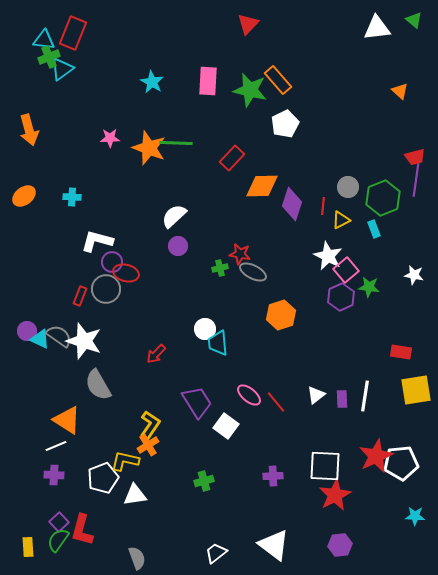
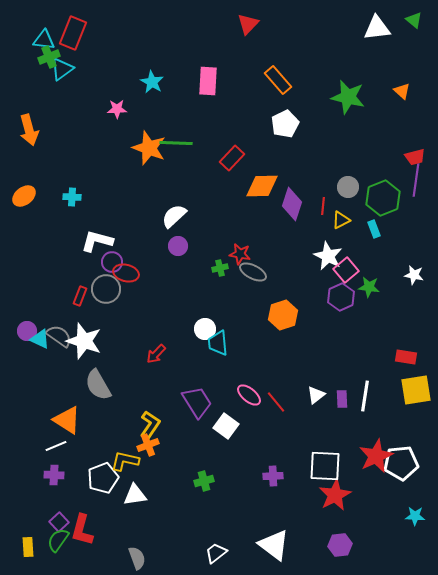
green star at (250, 90): moved 98 px right, 7 px down
orange triangle at (400, 91): moved 2 px right
pink star at (110, 138): moved 7 px right, 29 px up
orange hexagon at (281, 315): moved 2 px right
red rectangle at (401, 352): moved 5 px right, 5 px down
orange cross at (148, 445): rotated 10 degrees clockwise
